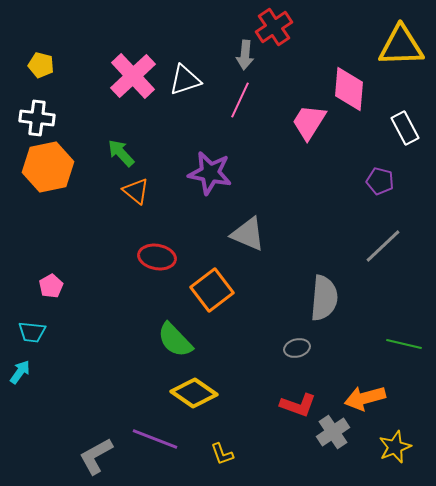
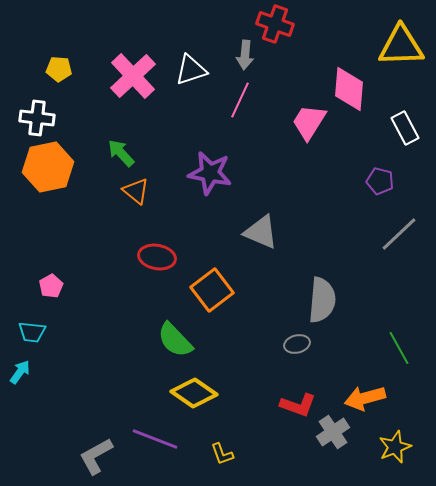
red cross: moved 1 px right, 3 px up; rotated 36 degrees counterclockwise
yellow pentagon: moved 18 px right, 4 px down; rotated 10 degrees counterclockwise
white triangle: moved 6 px right, 10 px up
gray triangle: moved 13 px right, 2 px up
gray line: moved 16 px right, 12 px up
gray semicircle: moved 2 px left, 2 px down
green line: moved 5 px left, 4 px down; rotated 48 degrees clockwise
gray ellipse: moved 4 px up
